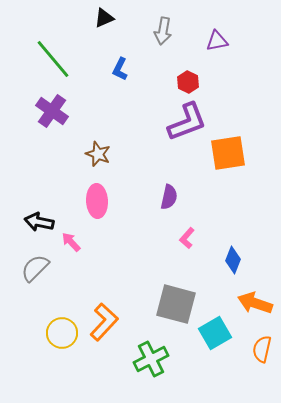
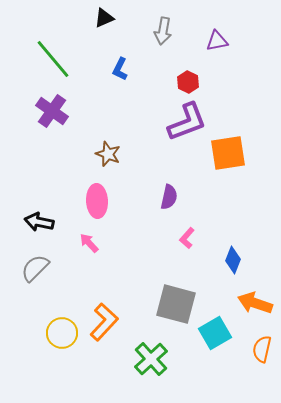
brown star: moved 10 px right
pink arrow: moved 18 px right, 1 px down
green cross: rotated 16 degrees counterclockwise
